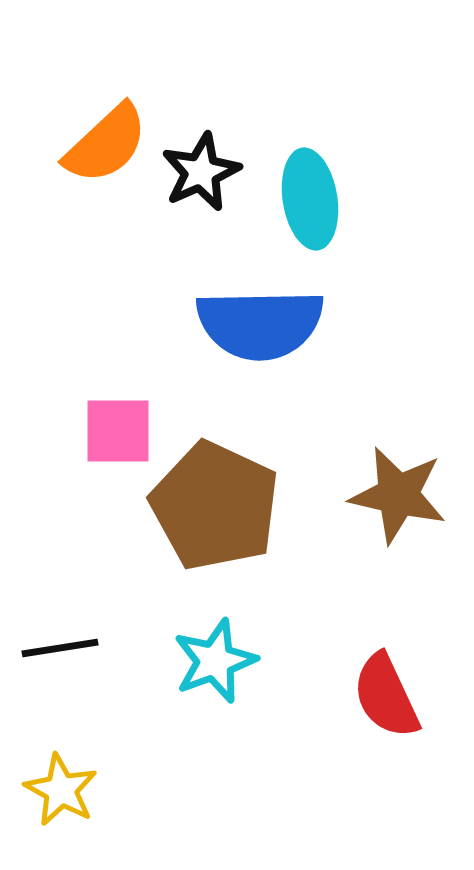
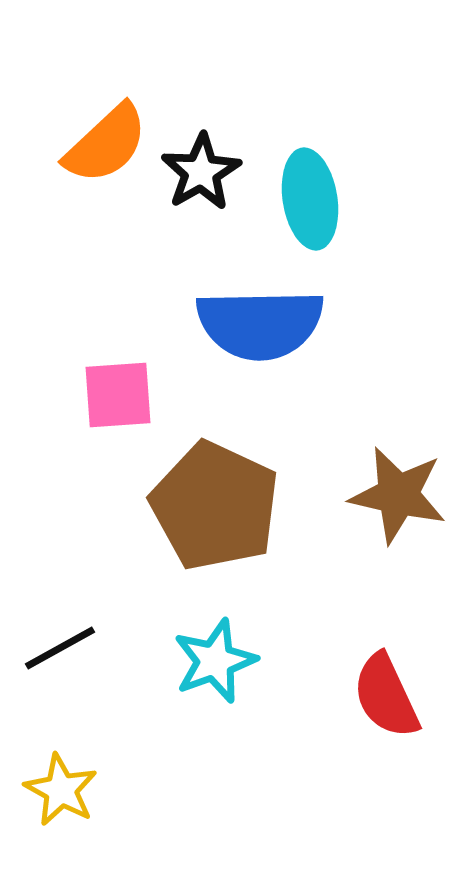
black star: rotated 6 degrees counterclockwise
pink square: moved 36 px up; rotated 4 degrees counterclockwise
black line: rotated 20 degrees counterclockwise
